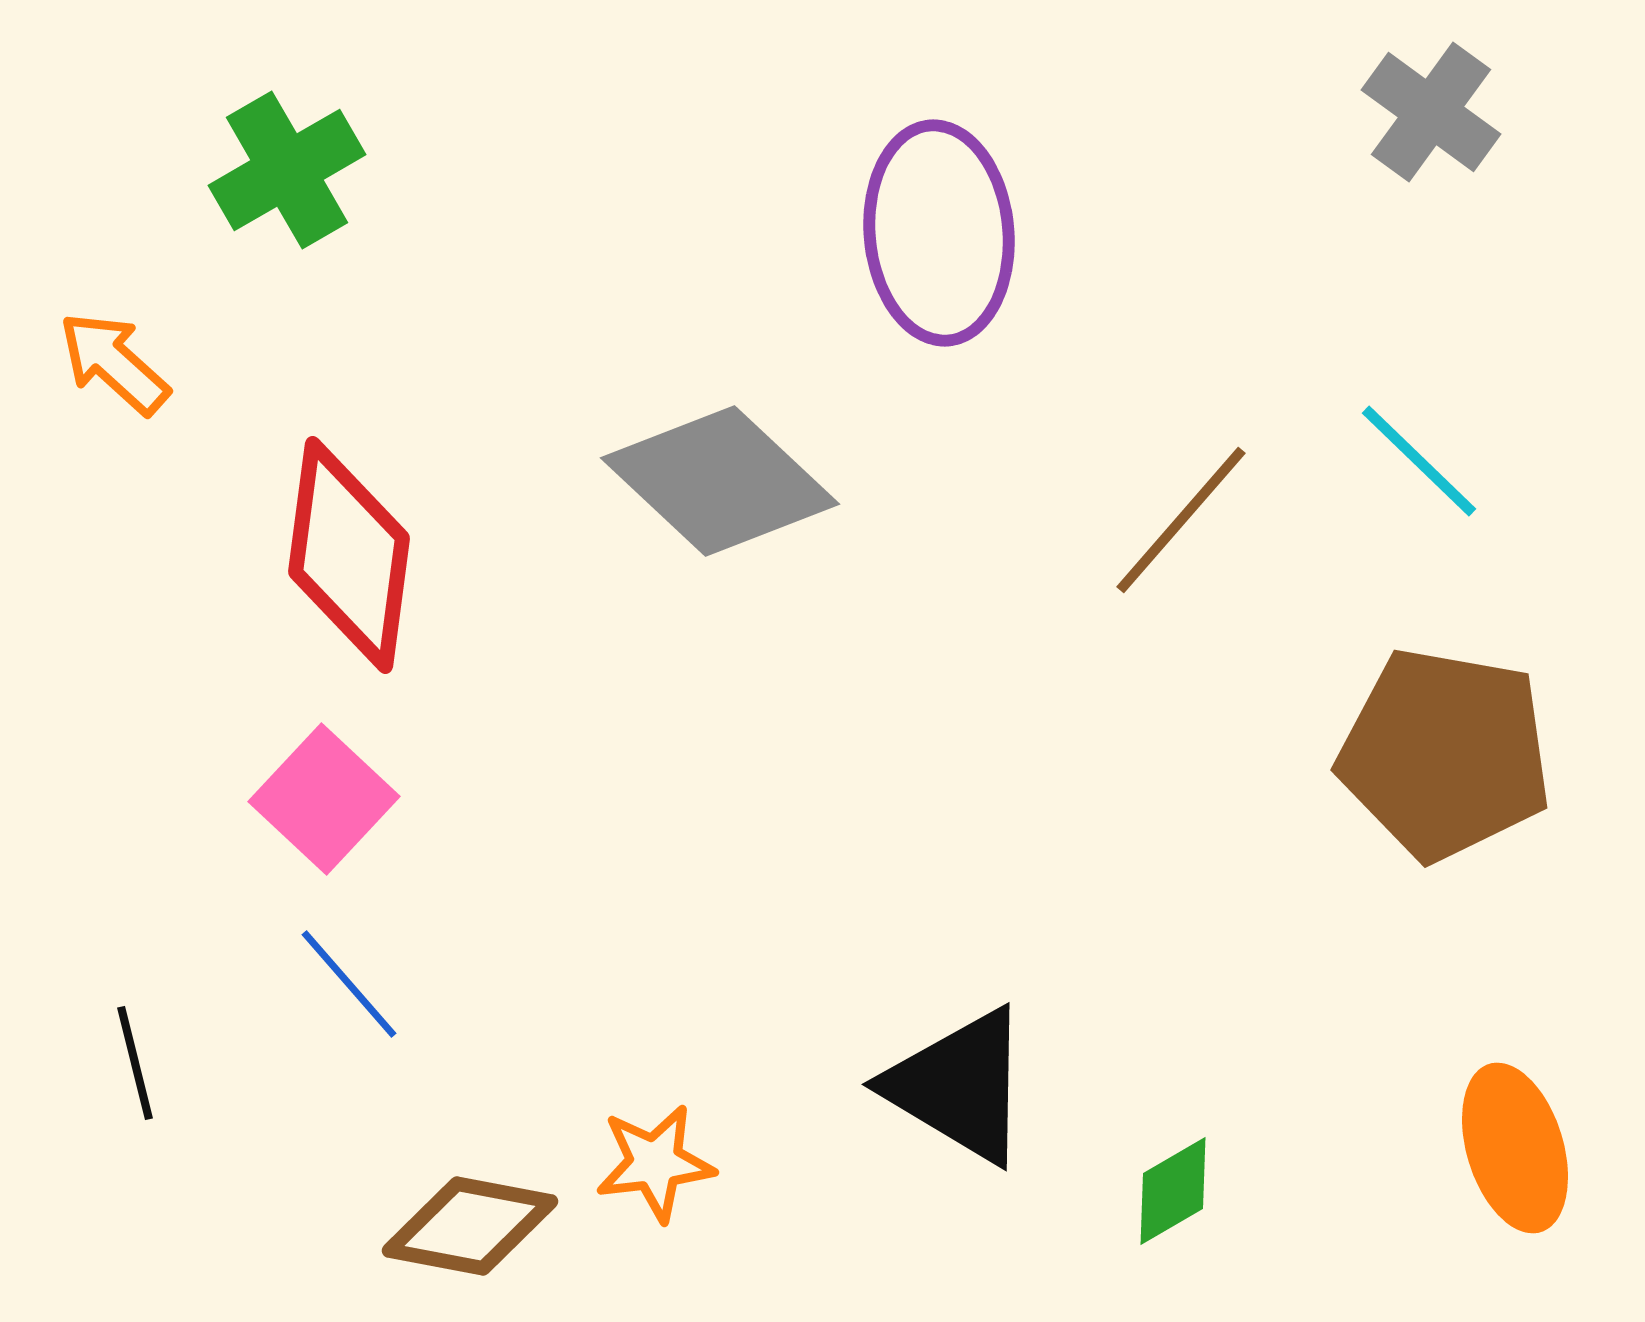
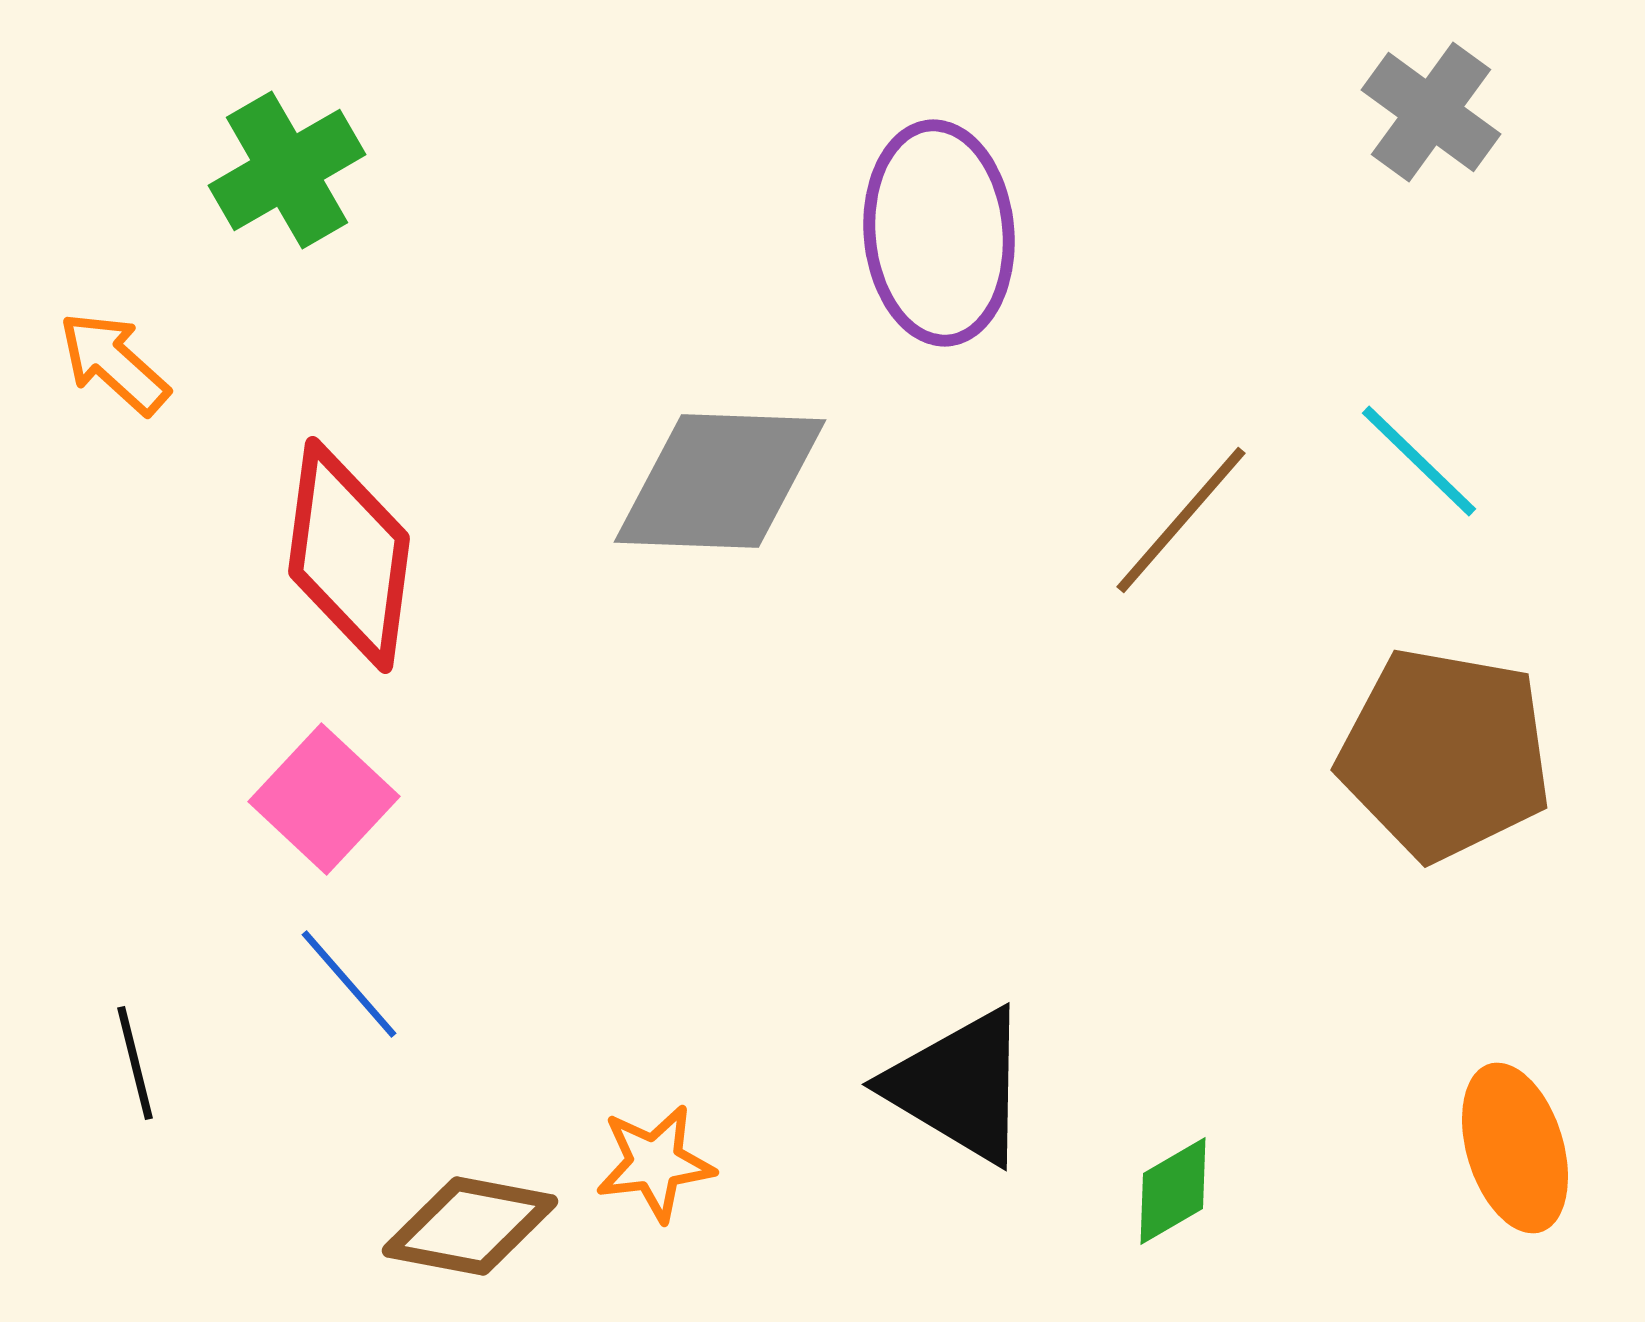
gray diamond: rotated 41 degrees counterclockwise
